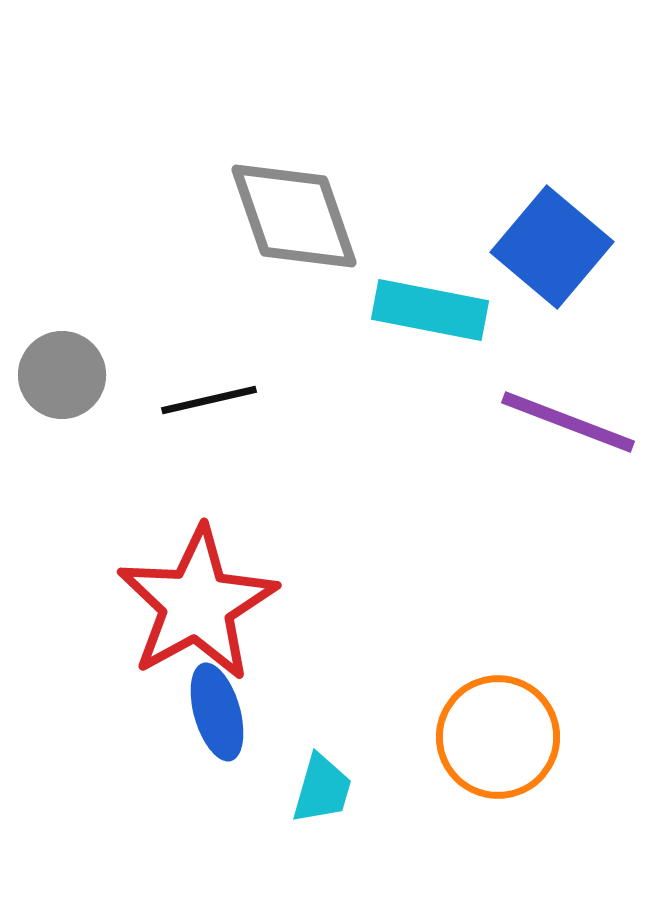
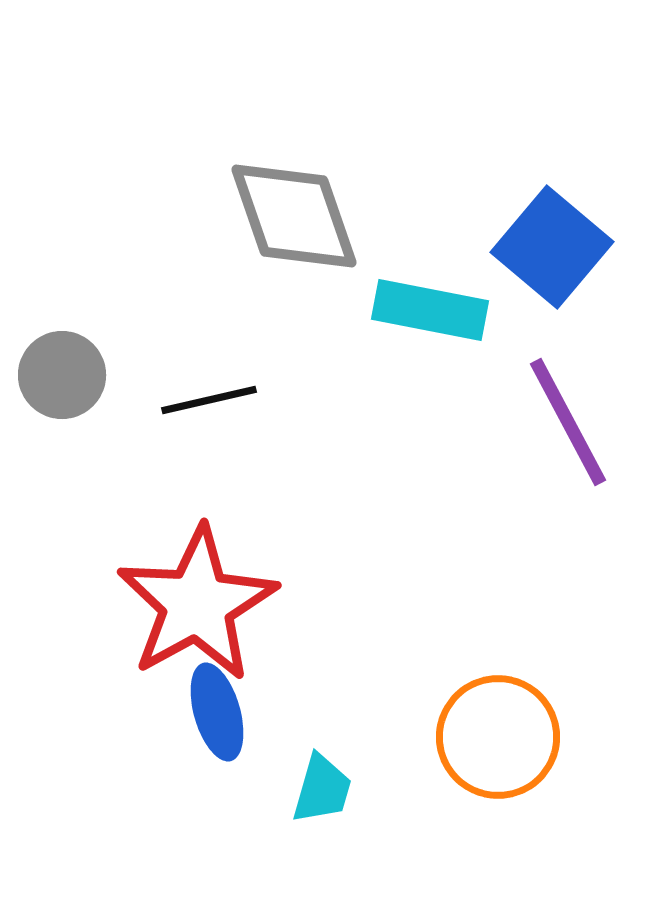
purple line: rotated 41 degrees clockwise
